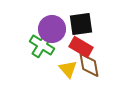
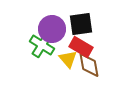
yellow triangle: moved 10 px up
